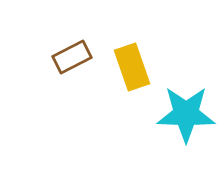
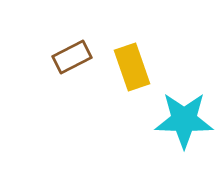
cyan star: moved 2 px left, 6 px down
